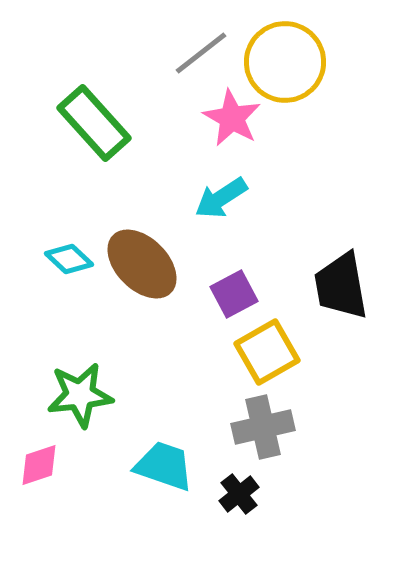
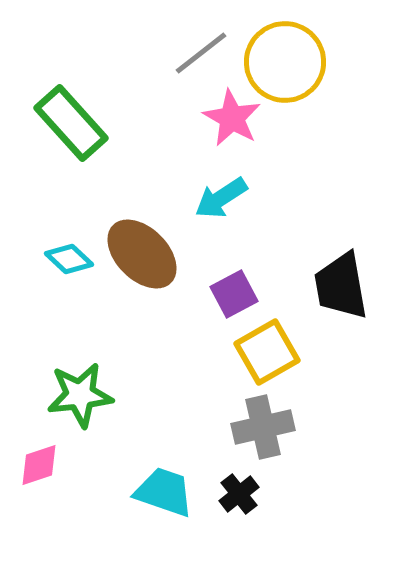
green rectangle: moved 23 px left
brown ellipse: moved 10 px up
cyan trapezoid: moved 26 px down
